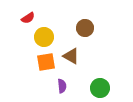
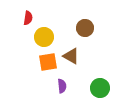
red semicircle: rotated 48 degrees counterclockwise
orange square: moved 2 px right
